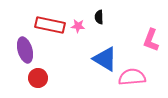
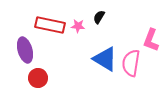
black semicircle: rotated 32 degrees clockwise
pink semicircle: moved 1 px left, 14 px up; rotated 76 degrees counterclockwise
